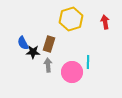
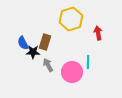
red arrow: moved 7 px left, 11 px down
brown rectangle: moved 4 px left, 2 px up
gray arrow: rotated 24 degrees counterclockwise
